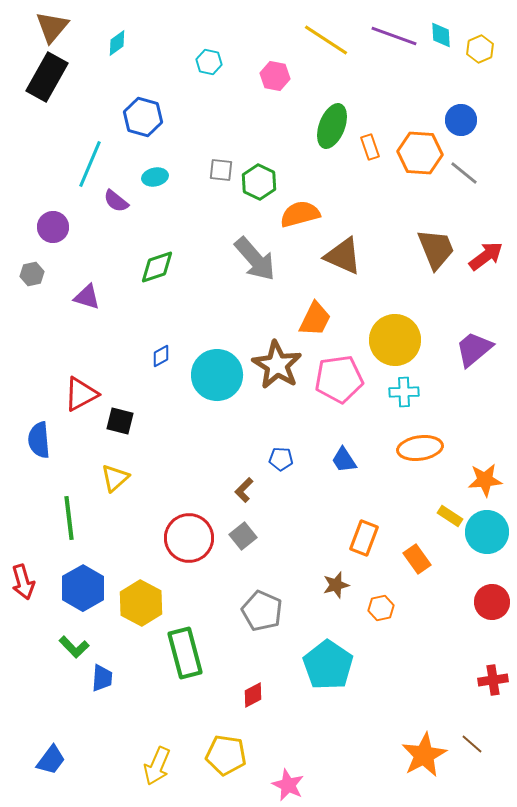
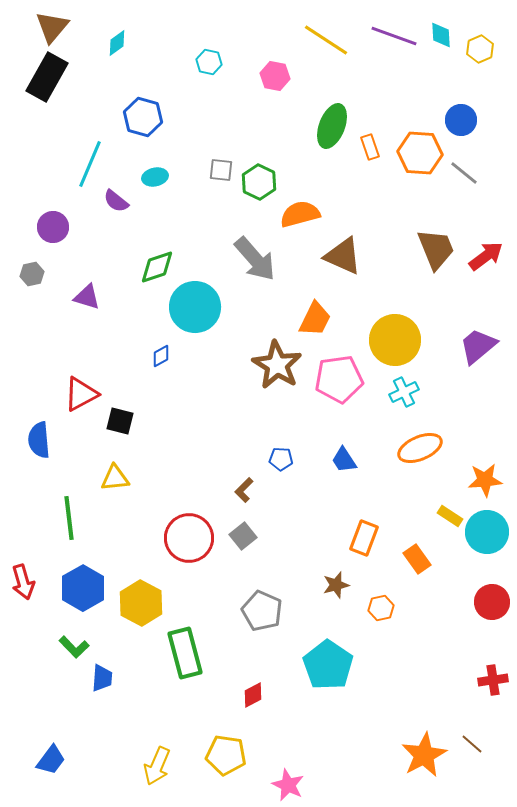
purple trapezoid at (474, 349): moved 4 px right, 3 px up
cyan circle at (217, 375): moved 22 px left, 68 px up
cyan cross at (404, 392): rotated 24 degrees counterclockwise
orange ellipse at (420, 448): rotated 15 degrees counterclockwise
yellow triangle at (115, 478): rotated 36 degrees clockwise
